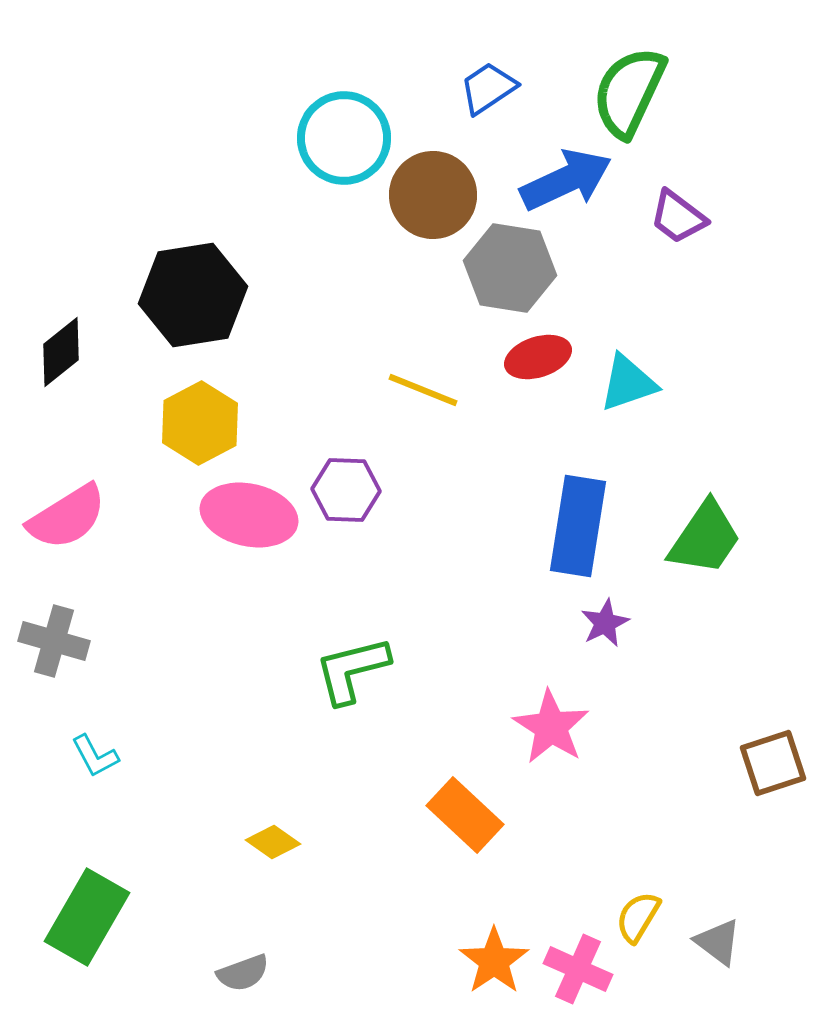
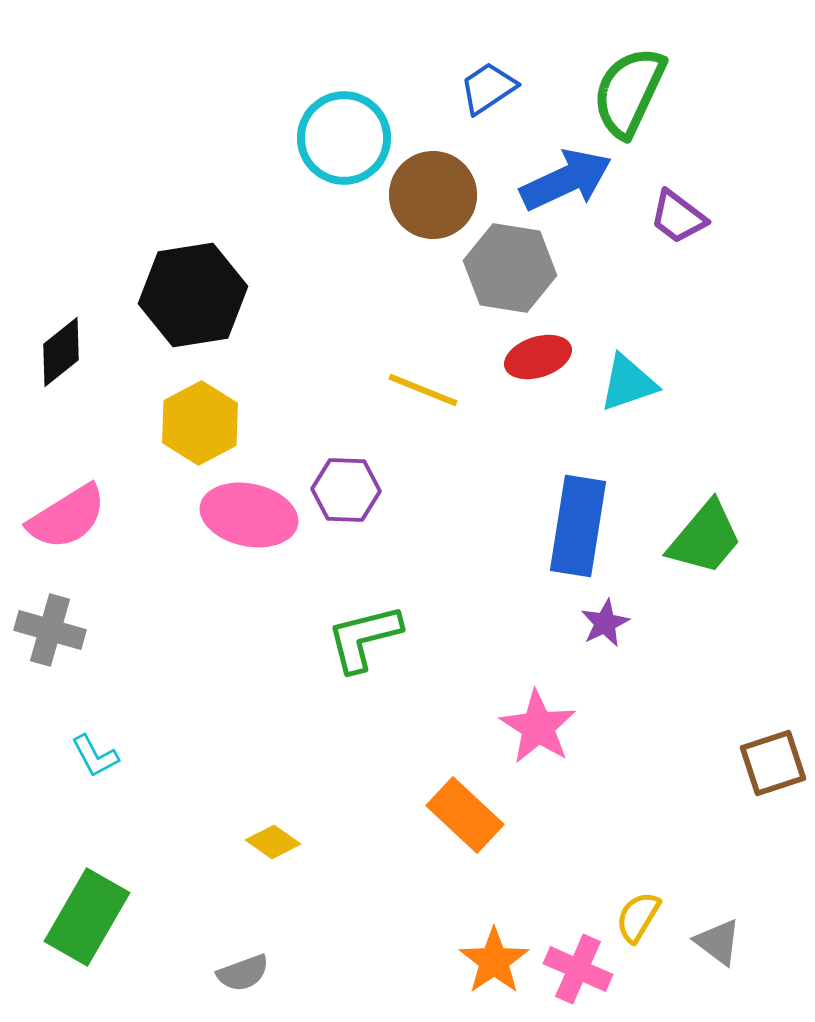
green trapezoid: rotated 6 degrees clockwise
gray cross: moved 4 px left, 11 px up
green L-shape: moved 12 px right, 32 px up
pink star: moved 13 px left
